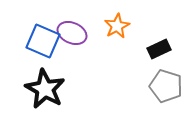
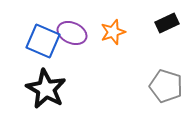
orange star: moved 4 px left, 6 px down; rotated 10 degrees clockwise
black rectangle: moved 8 px right, 26 px up
black star: moved 1 px right
